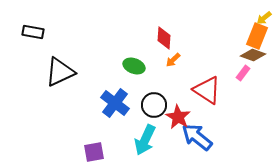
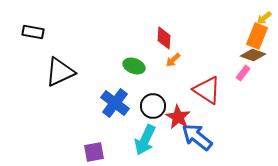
black circle: moved 1 px left, 1 px down
